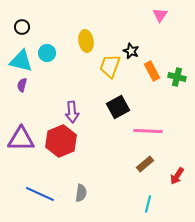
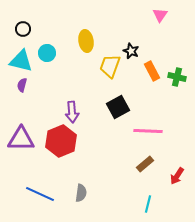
black circle: moved 1 px right, 2 px down
